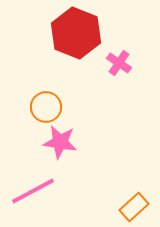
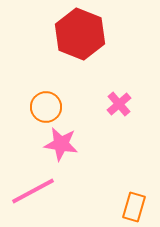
red hexagon: moved 4 px right, 1 px down
pink cross: moved 41 px down; rotated 15 degrees clockwise
pink star: moved 1 px right, 2 px down
orange rectangle: rotated 32 degrees counterclockwise
